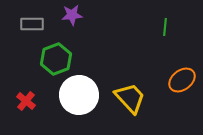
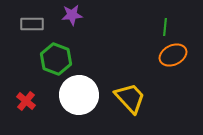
green hexagon: rotated 20 degrees counterclockwise
orange ellipse: moved 9 px left, 25 px up; rotated 12 degrees clockwise
